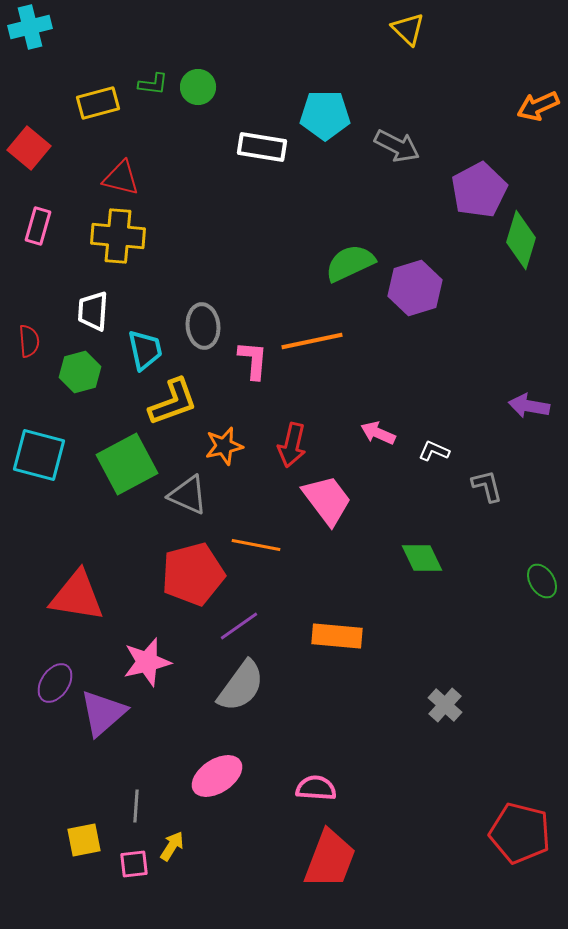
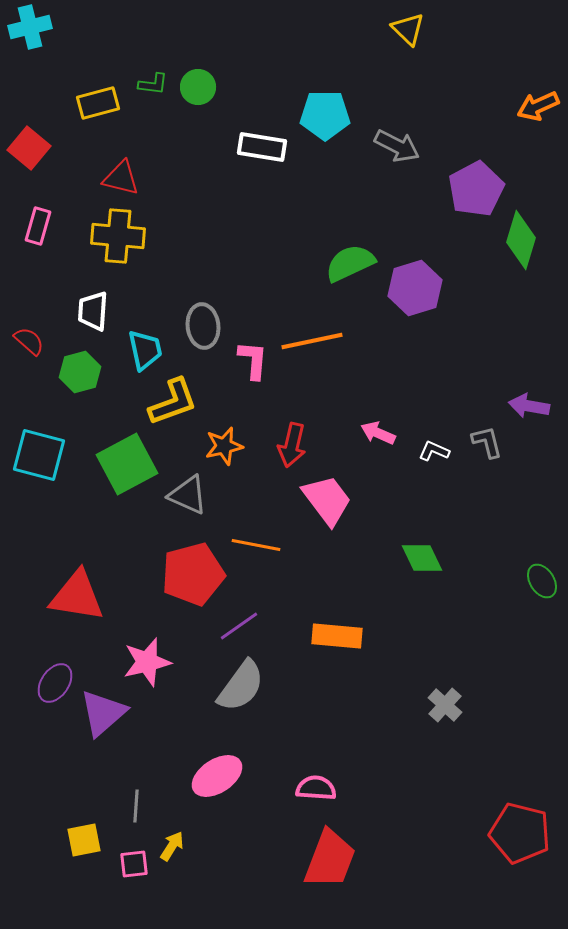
purple pentagon at (479, 190): moved 3 px left, 1 px up
red semicircle at (29, 341): rotated 44 degrees counterclockwise
gray L-shape at (487, 486): moved 44 px up
